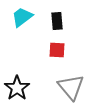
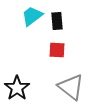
cyan trapezoid: moved 10 px right, 1 px up
gray triangle: rotated 12 degrees counterclockwise
